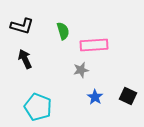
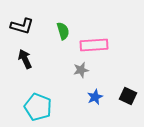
blue star: rotated 14 degrees clockwise
